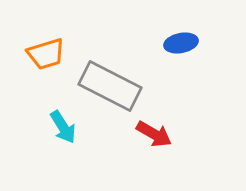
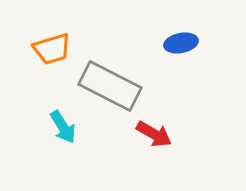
orange trapezoid: moved 6 px right, 5 px up
